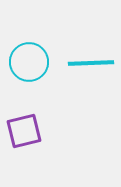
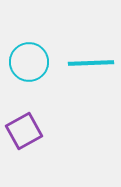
purple square: rotated 15 degrees counterclockwise
